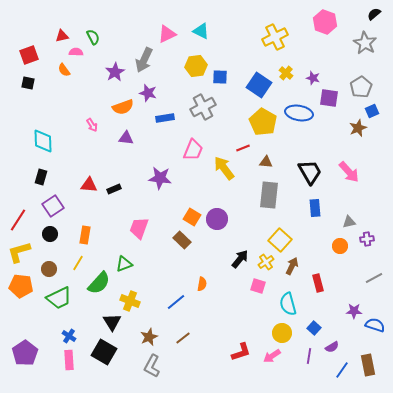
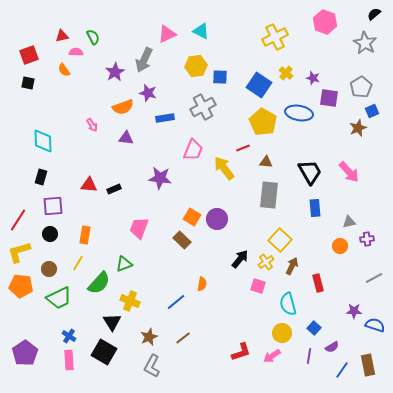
purple square at (53, 206): rotated 30 degrees clockwise
